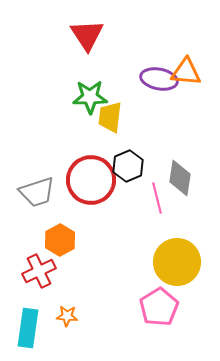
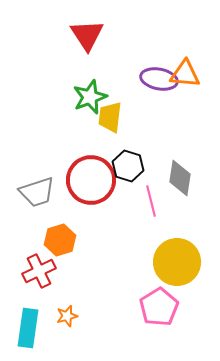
orange triangle: moved 1 px left, 2 px down
green star: rotated 20 degrees counterclockwise
black hexagon: rotated 20 degrees counterclockwise
pink line: moved 6 px left, 3 px down
orange hexagon: rotated 12 degrees clockwise
orange star: rotated 20 degrees counterclockwise
